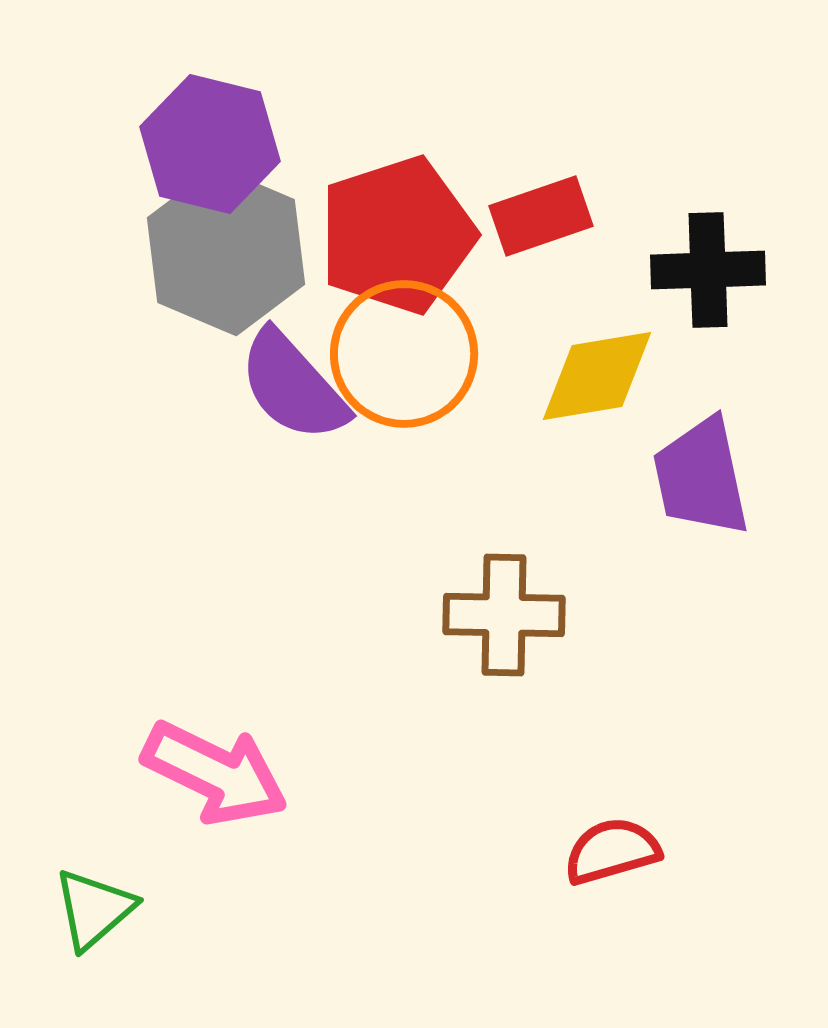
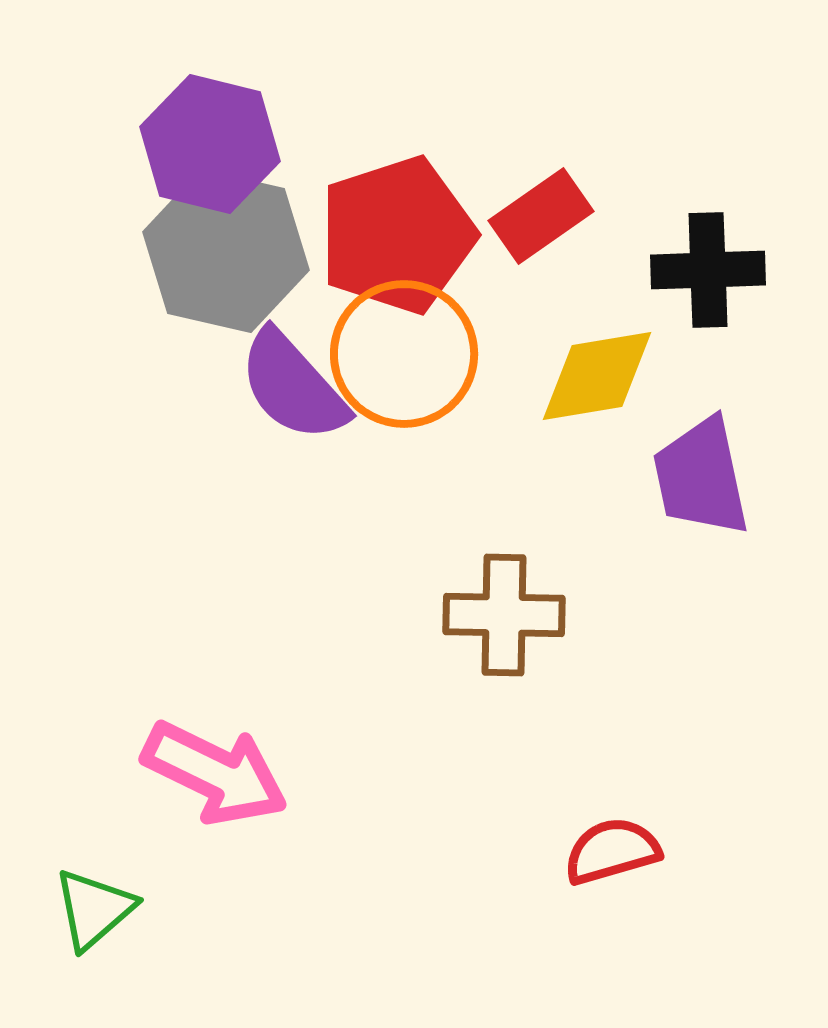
red rectangle: rotated 16 degrees counterclockwise
gray hexagon: rotated 10 degrees counterclockwise
